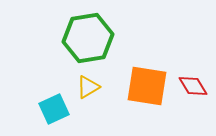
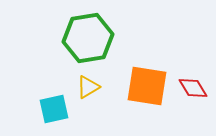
red diamond: moved 2 px down
cyan square: rotated 12 degrees clockwise
